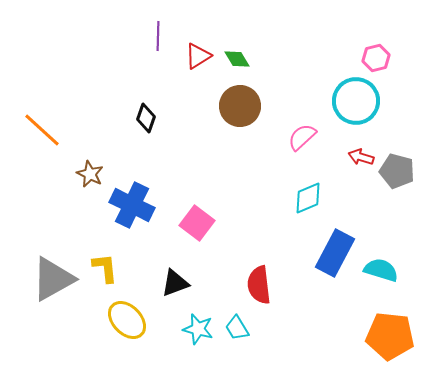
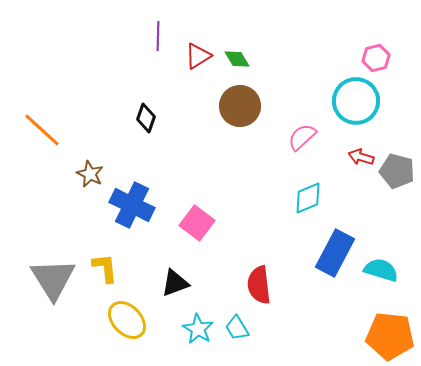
gray triangle: rotated 33 degrees counterclockwise
cyan star: rotated 16 degrees clockwise
